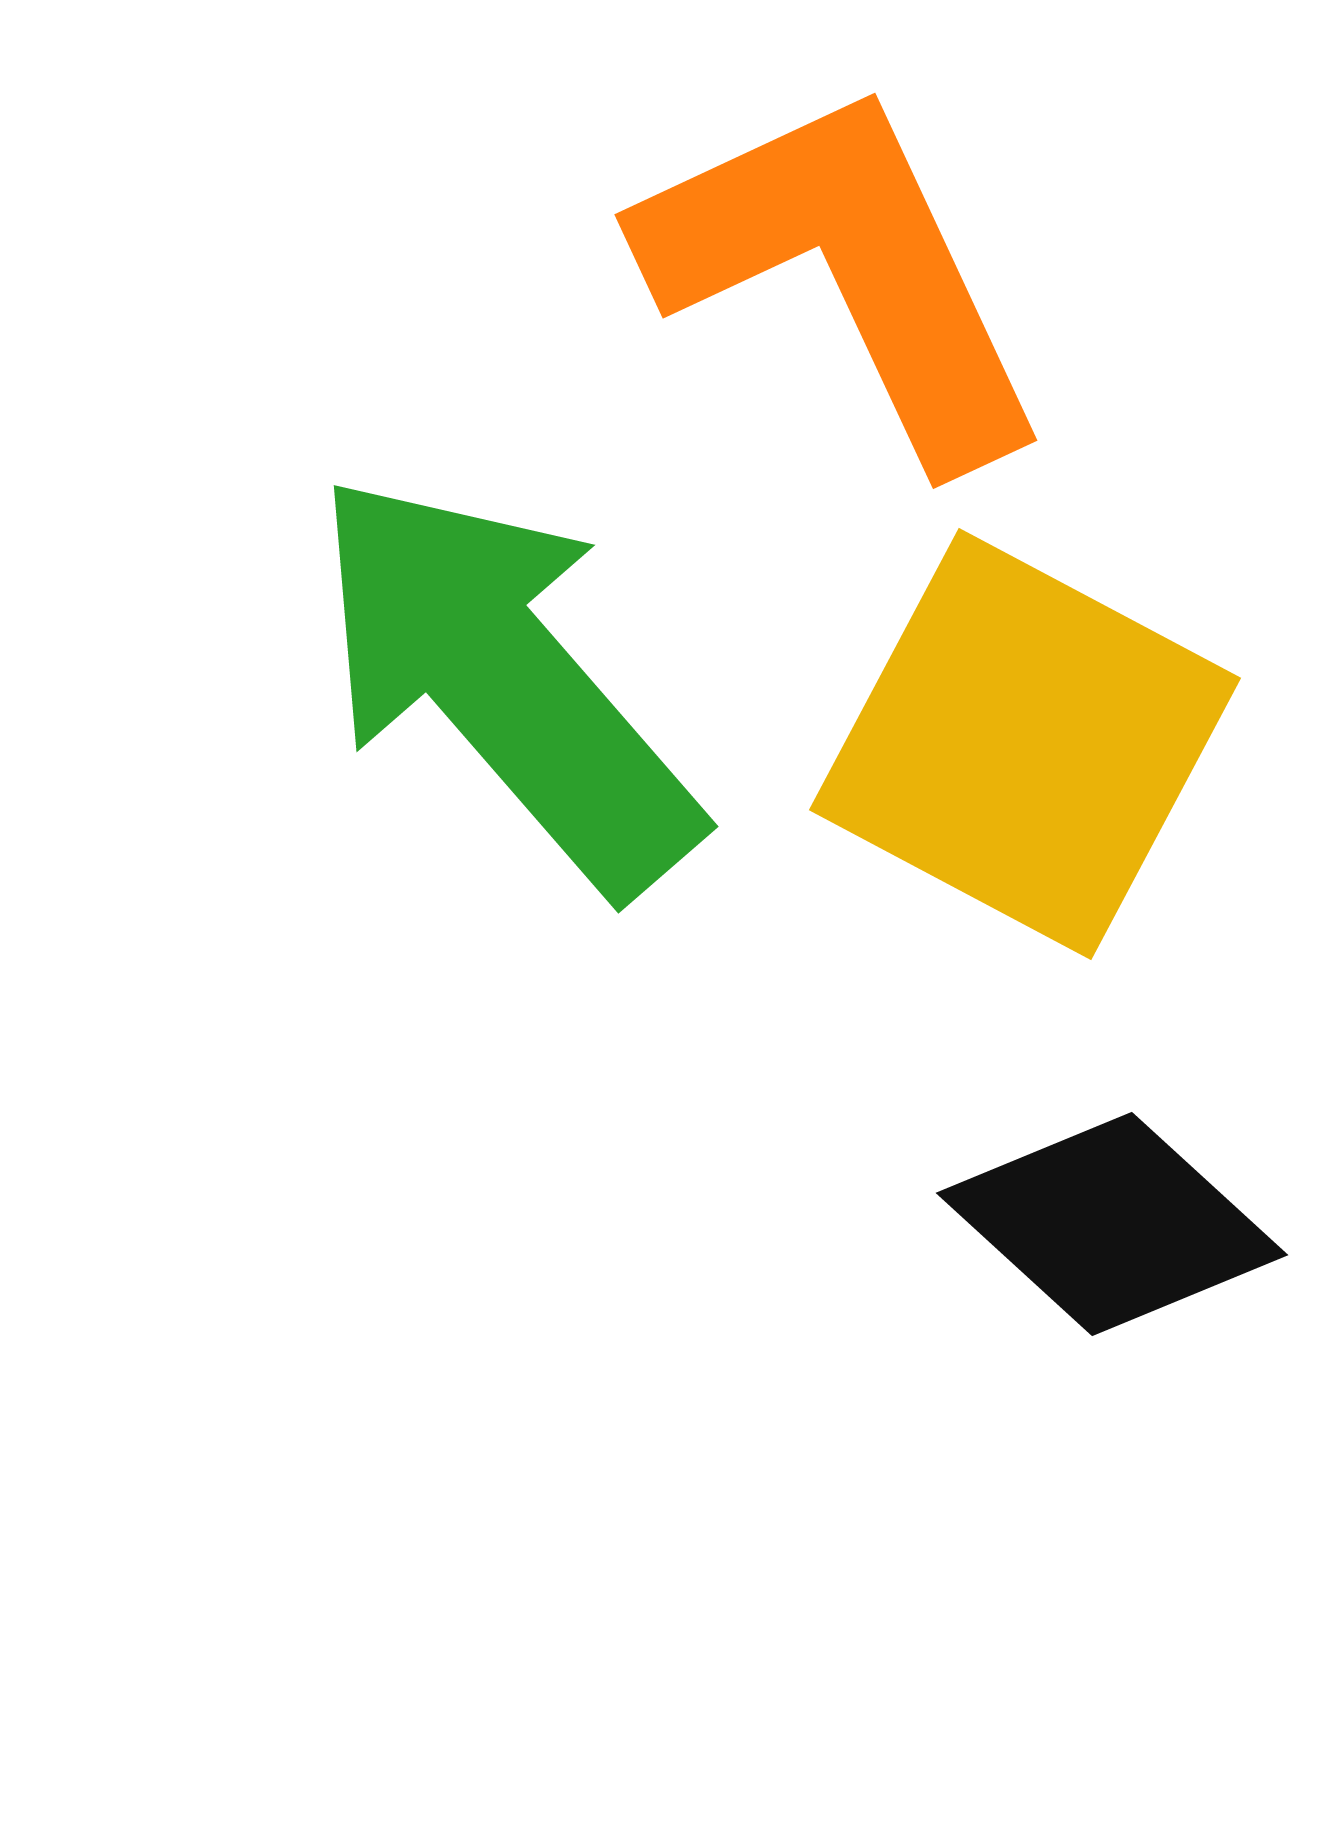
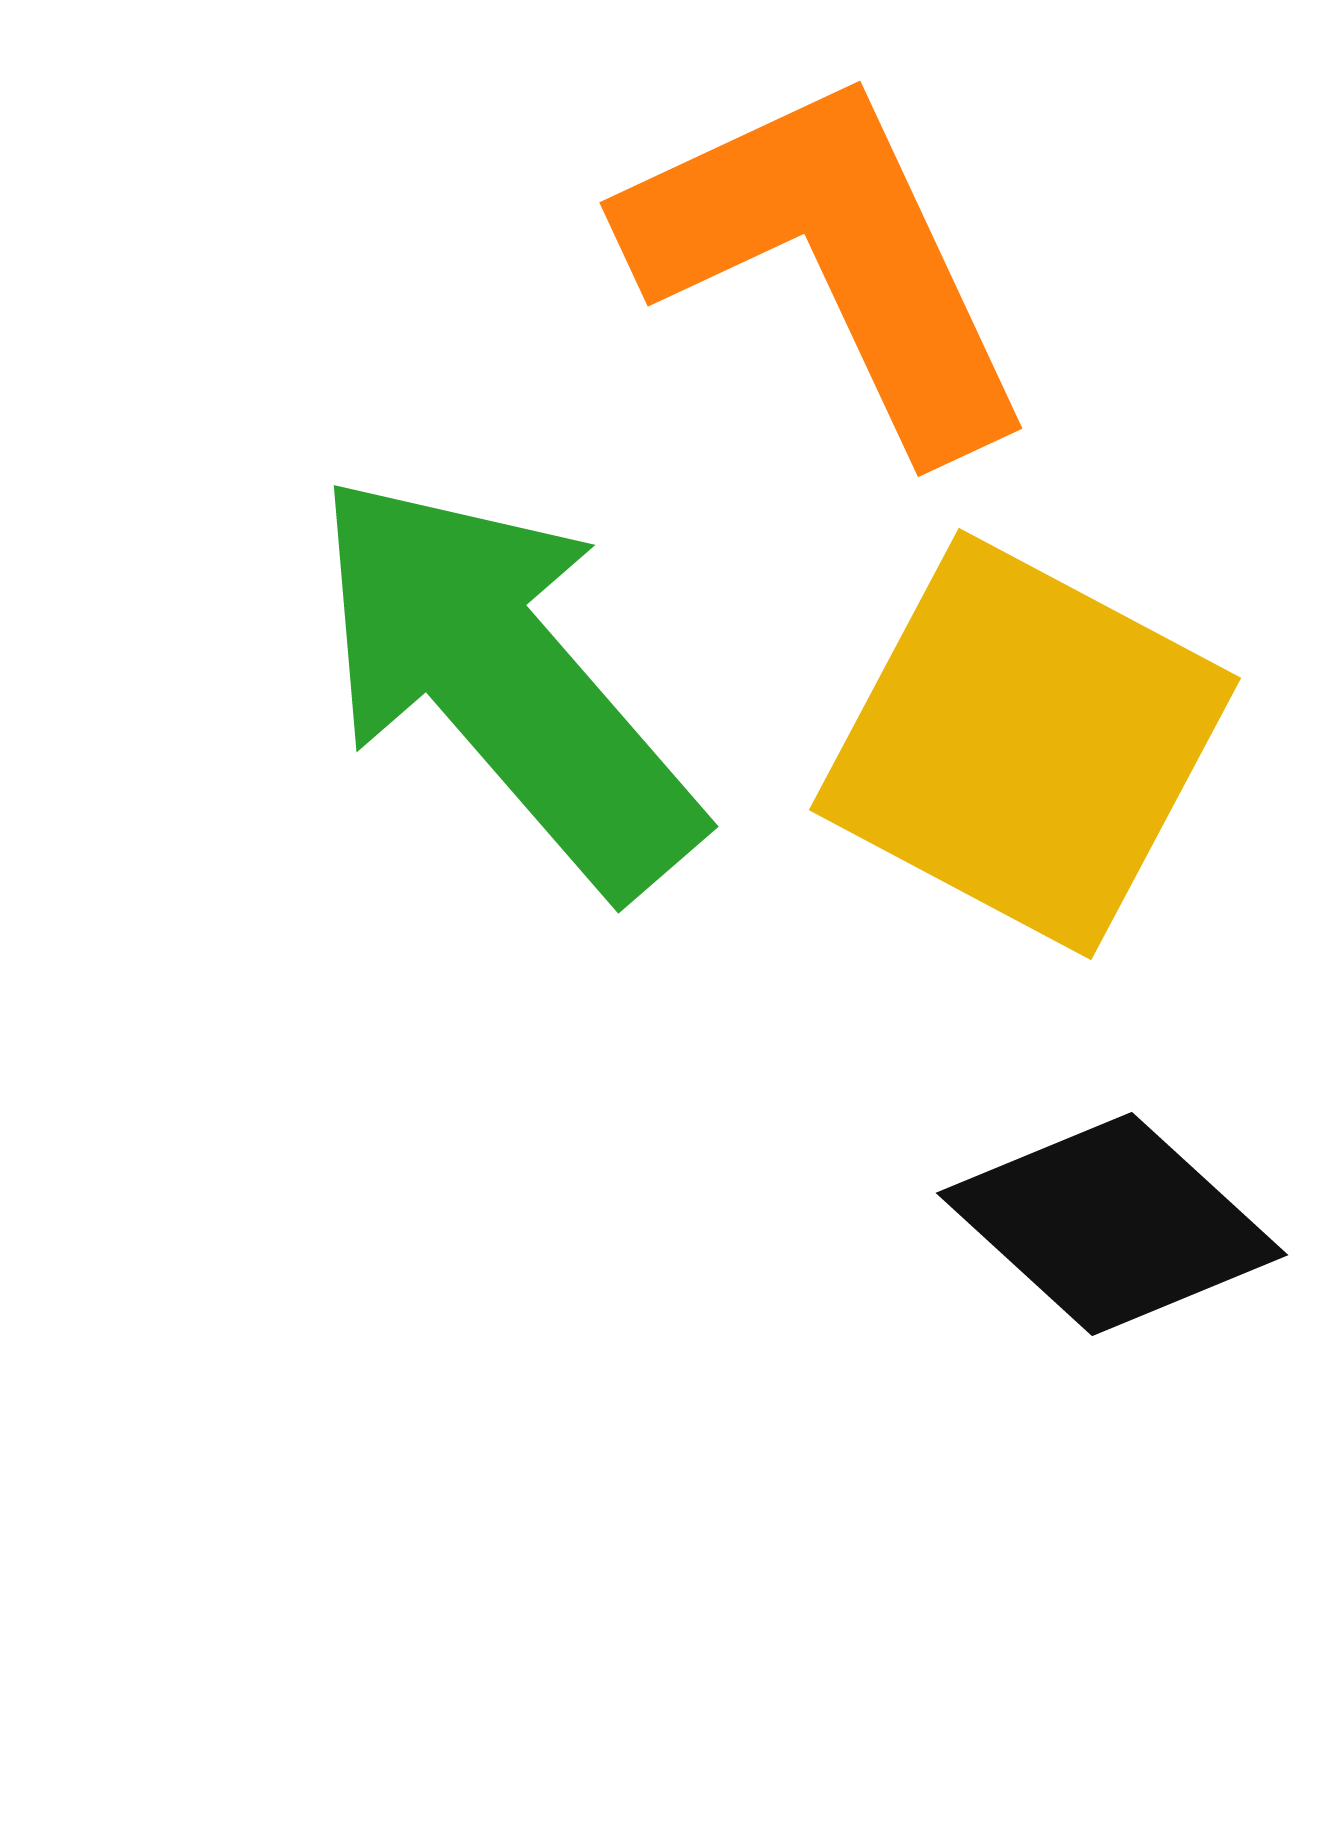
orange L-shape: moved 15 px left, 12 px up
